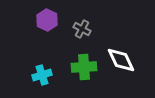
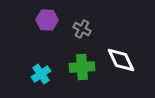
purple hexagon: rotated 25 degrees counterclockwise
green cross: moved 2 px left
cyan cross: moved 1 px left, 1 px up; rotated 18 degrees counterclockwise
